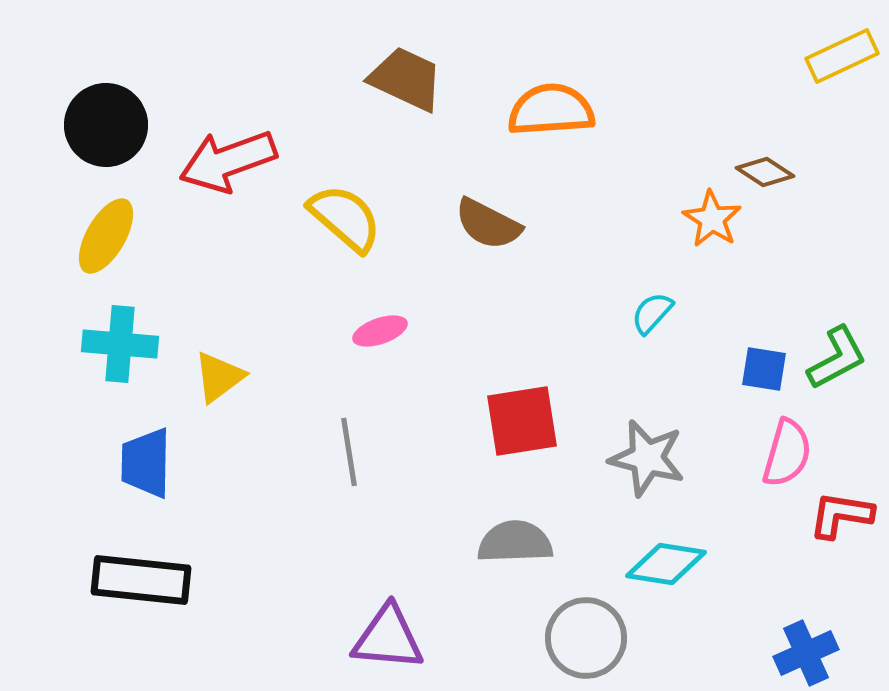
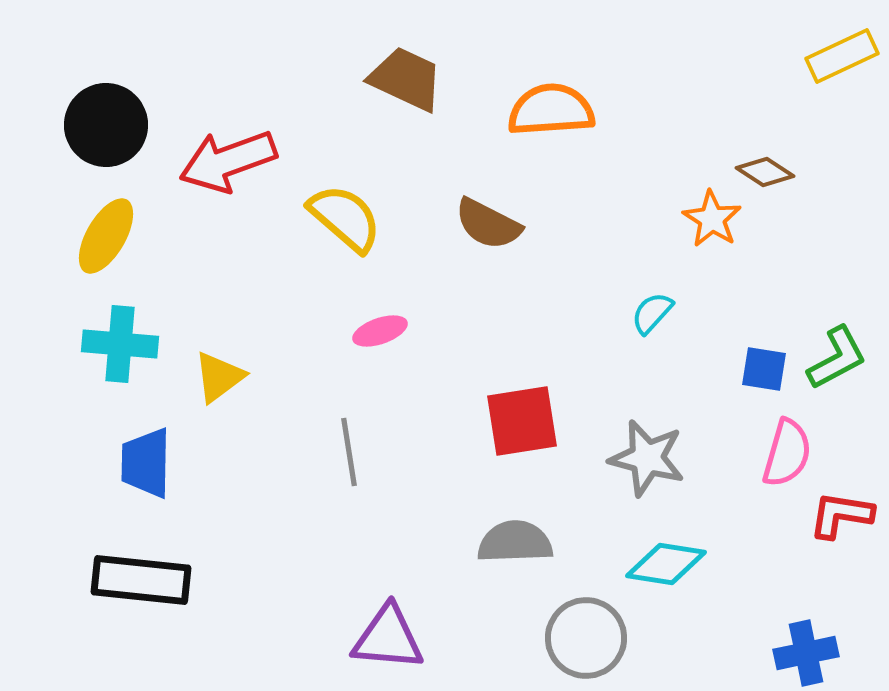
blue cross: rotated 12 degrees clockwise
